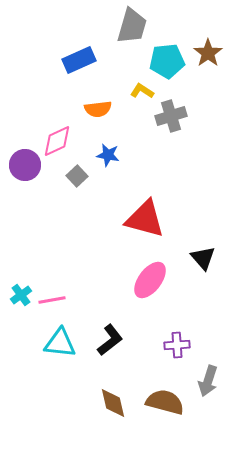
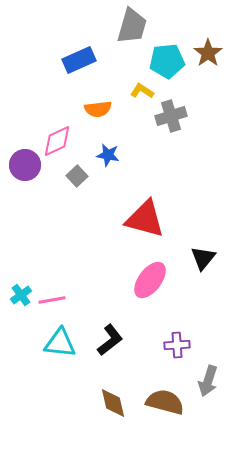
black triangle: rotated 20 degrees clockwise
